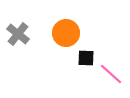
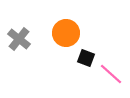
gray cross: moved 1 px right, 5 px down
black square: rotated 18 degrees clockwise
